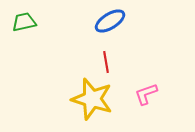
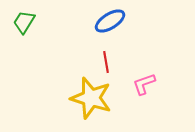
green trapezoid: rotated 45 degrees counterclockwise
pink L-shape: moved 2 px left, 10 px up
yellow star: moved 1 px left, 1 px up
